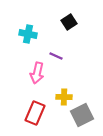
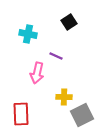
red rectangle: moved 14 px left, 1 px down; rotated 25 degrees counterclockwise
